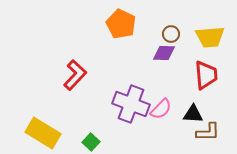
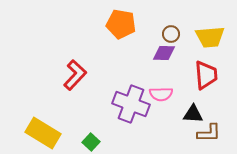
orange pentagon: rotated 16 degrees counterclockwise
pink semicircle: moved 15 px up; rotated 45 degrees clockwise
brown L-shape: moved 1 px right, 1 px down
